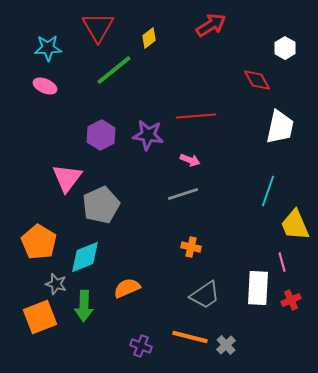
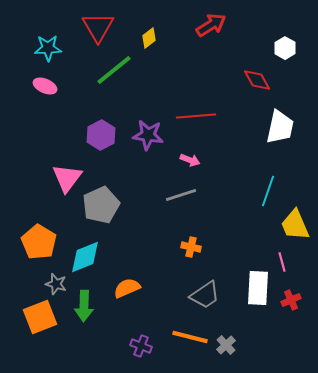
gray line: moved 2 px left, 1 px down
